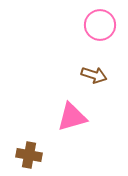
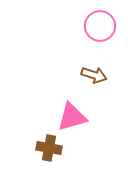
pink circle: moved 1 px down
brown cross: moved 20 px right, 7 px up
